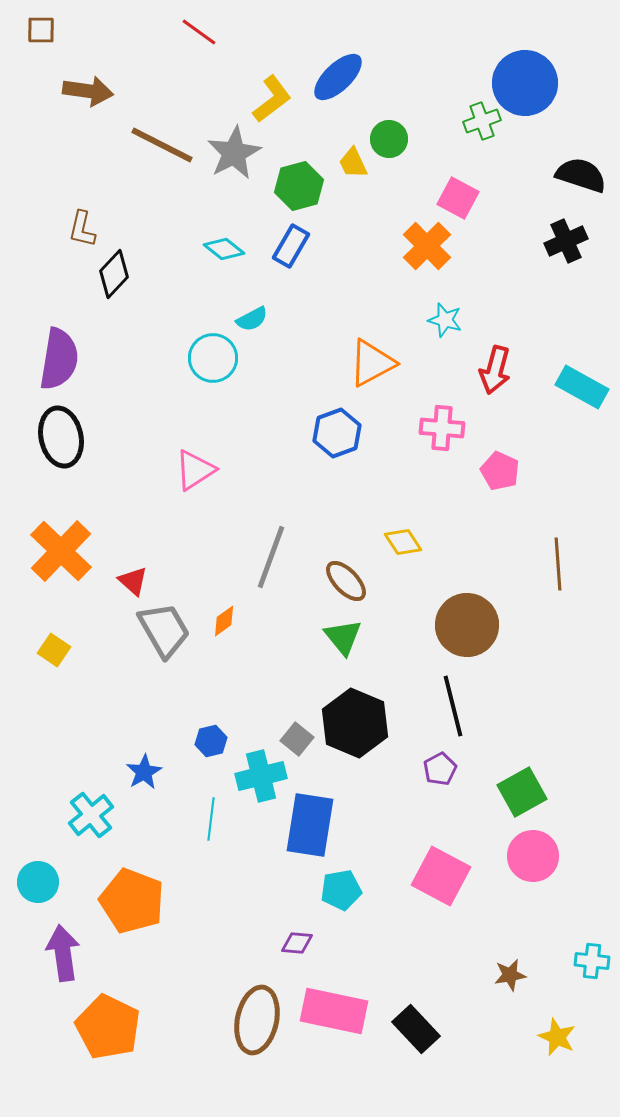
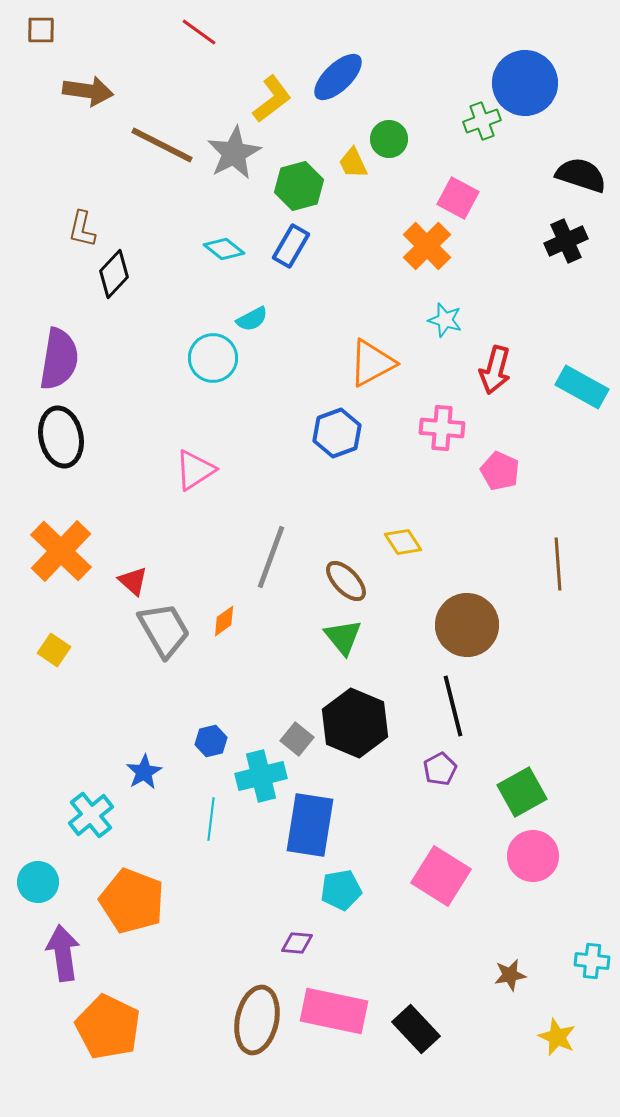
pink square at (441, 876): rotated 4 degrees clockwise
